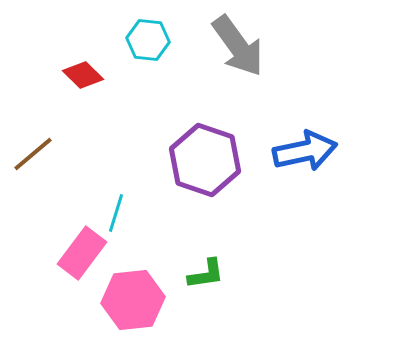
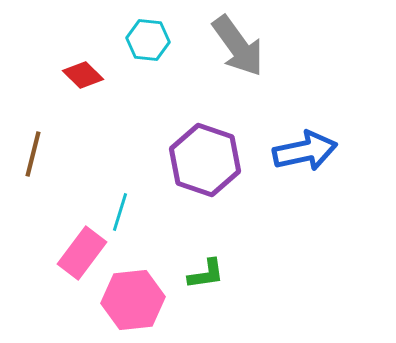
brown line: rotated 36 degrees counterclockwise
cyan line: moved 4 px right, 1 px up
